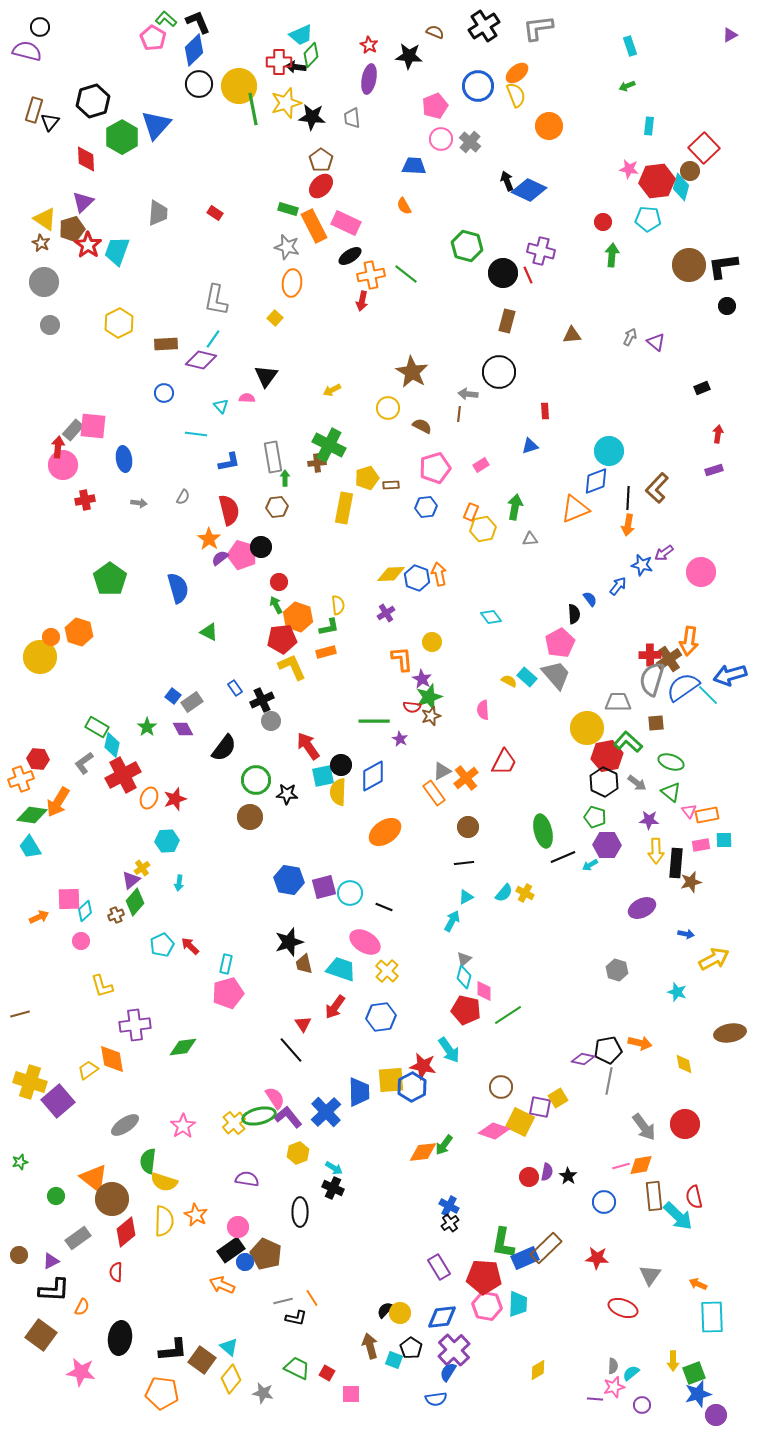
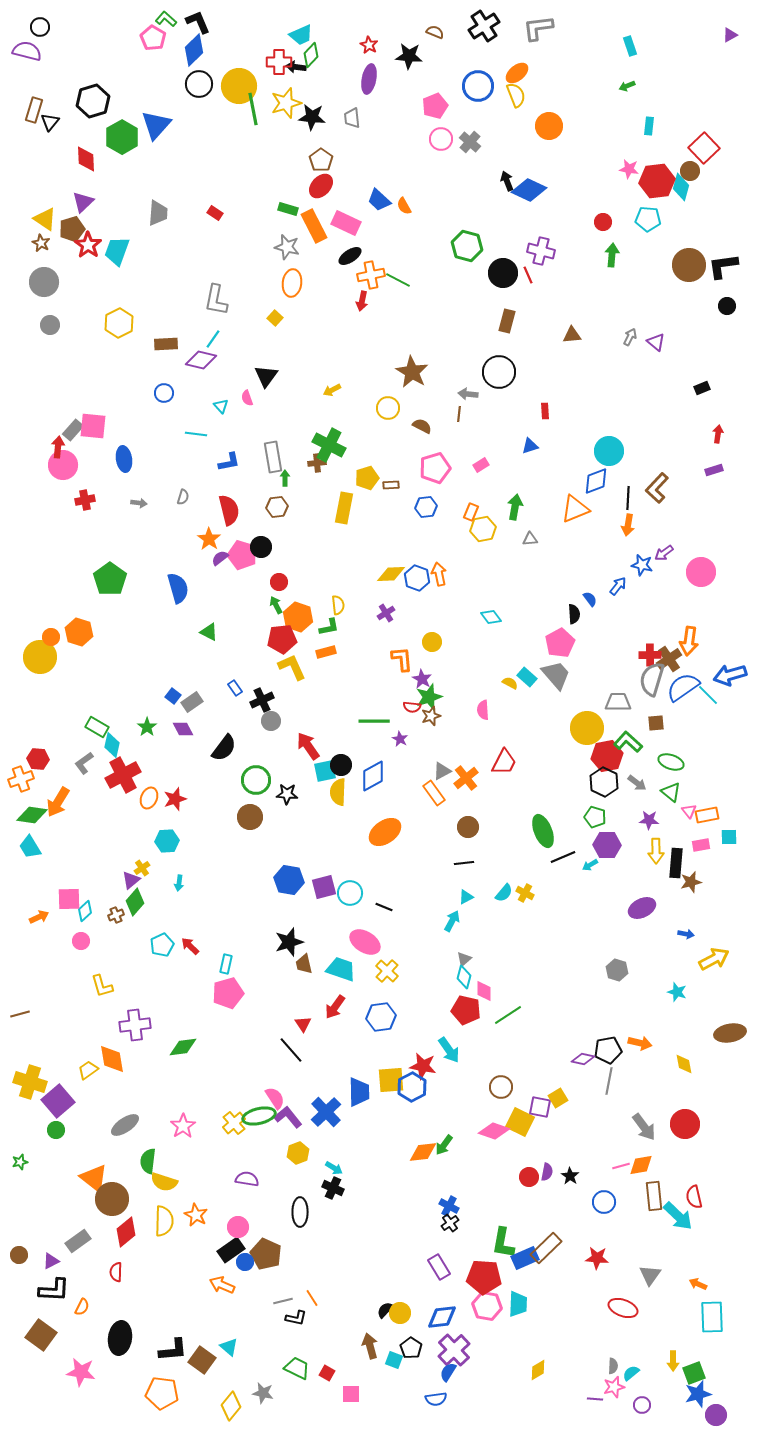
blue trapezoid at (414, 166): moved 35 px left, 34 px down; rotated 140 degrees counterclockwise
green line at (406, 274): moved 8 px left, 6 px down; rotated 10 degrees counterclockwise
pink semicircle at (247, 398): rotated 112 degrees counterclockwise
gray semicircle at (183, 497): rotated 14 degrees counterclockwise
yellow semicircle at (509, 681): moved 1 px right, 2 px down
cyan square at (323, 776): moved 2 px right, 5 px up
green ellipse at (543, 831): rotated 8 degrees counterclockwise
cyan square at (724, 840): moved 5 px right, 3 px up
black star at (568, 1176): moved 2 px right
green circle at (56, 1196): moved 66 px up
gray rectangle at (78, 1238): moved 3 px down
yellow diamond at (231, 1379): moved 27 px down
